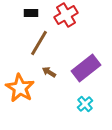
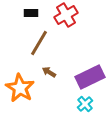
purple rectangle: moved 4 px right, 9 px down; rotated 12 degrees clockwise
